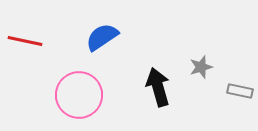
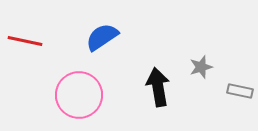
black arrow: rotated 6 degrees clockwise
